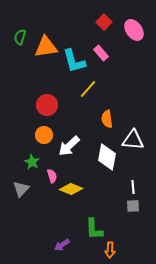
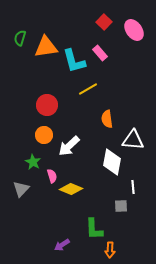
green semicircle: moved 1 px down
pink rectangle: moved 1 px left
yellow line: rotated 18 degrees clockwise
white diamond: moved 5 px right, 5 px down
green star: moved 1 px right
gray square: moved 12 px left
